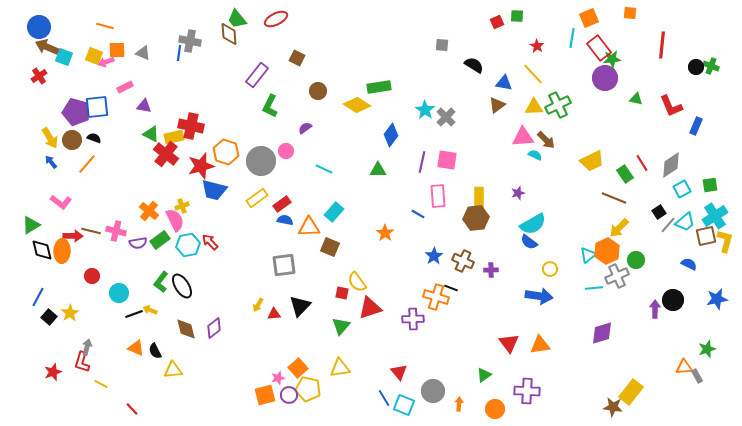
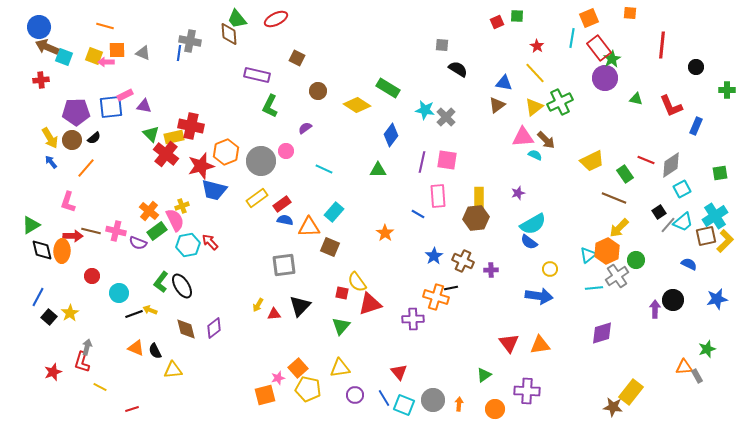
green star at (612, 59): rotated 24 degrees counterclockwise
pink arrow at (106, 62): rotated 21 degrees clockwise
black semicircle at (474, 65): moved 16 px left, 4 px down
green cross at (711, 66): moved 16 px right, 24 px down; rotated 21 degrees counterclockwise
yellow line at (533, 74): moved 2 px right, 1 px up
purple rectangle at (257, 75): rotated 65 degrees clockwise
red cross at (39, 76): moved 2 px right, 4 px down; rotated 28 degrees clockwise
pink rectangle at (125, 87): moved 8 px down
green rectangle at (379, 87): moved 9 px right, 1 px down; rotated 40 degrees clockwise
green cross at (558, 105): moved 2 px right, 3 px up
blue square at (97, 107): moved 14 px right
yellow triangle at (534, 107): rotated 36 degrees counterclockwise
cyan star at (425, 110): rotated 24 degrees counterclockwise
purple pentagon at (76, 112): rotated 16 degrees counterclockwise
green triangle at (151, 134): rotated 18 degrees clockwise
black semicircle at (94, 138): rotated 120 degrees clockwise
orange hexagon at (226, 152): rotated 20 degrees clockwise
red line at (642, 163): moved 4 px right, 3 px up; rotated 36 degrees counterclockwise
orange line at (87, 164): moved 1 px left, 4 px down
green square at (710, 185): moved 10 px right, 12 px up
pink L-shape at (61, 202): moved 7 px right; rotated 70 degrees clockwise
cyan trapezoid at (685, 222): moved 2 px left
green rectangle at (160, 240): moved 3 px left, 9 px up
yellow L-shape at (725, 241): rotated 30 degrees clockwise
purple semicircle at (138, 243): rotated 30 degrees clockwise
gray cross at (617, 276): rotated 10 degrees counterclockwise
black line at (451, 288): rotated 32 degrees counterclockwise
red triangle at (370, 308): moved 4 px up
yellow line at (101, 384): moved 1 px left, 3 px down
gray circle at (433, 391): moved 9 px down
purple circle at (289, 395): moved 66 px right
red line at (132, 409): rotated 64 degrees counterclockwise
